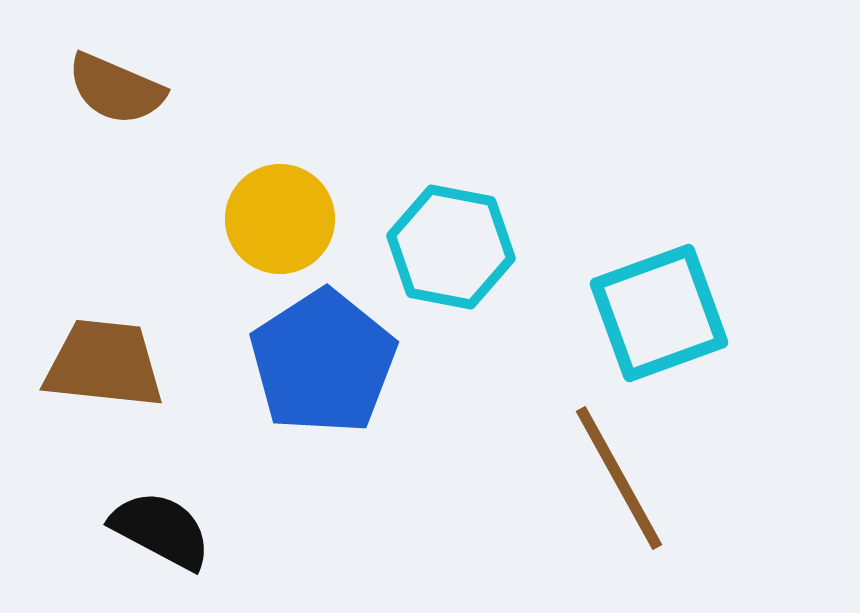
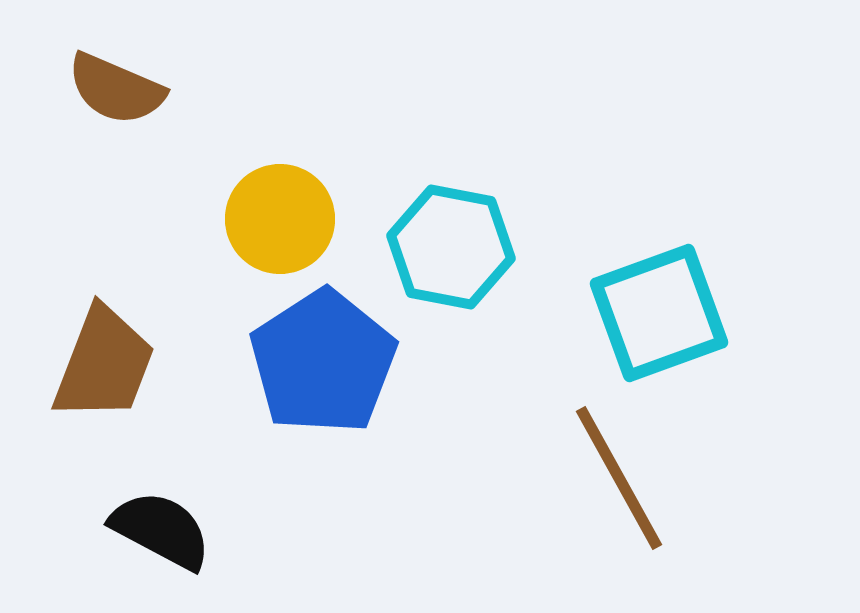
brown trapezoid: rotated 105 degrees clockwise
